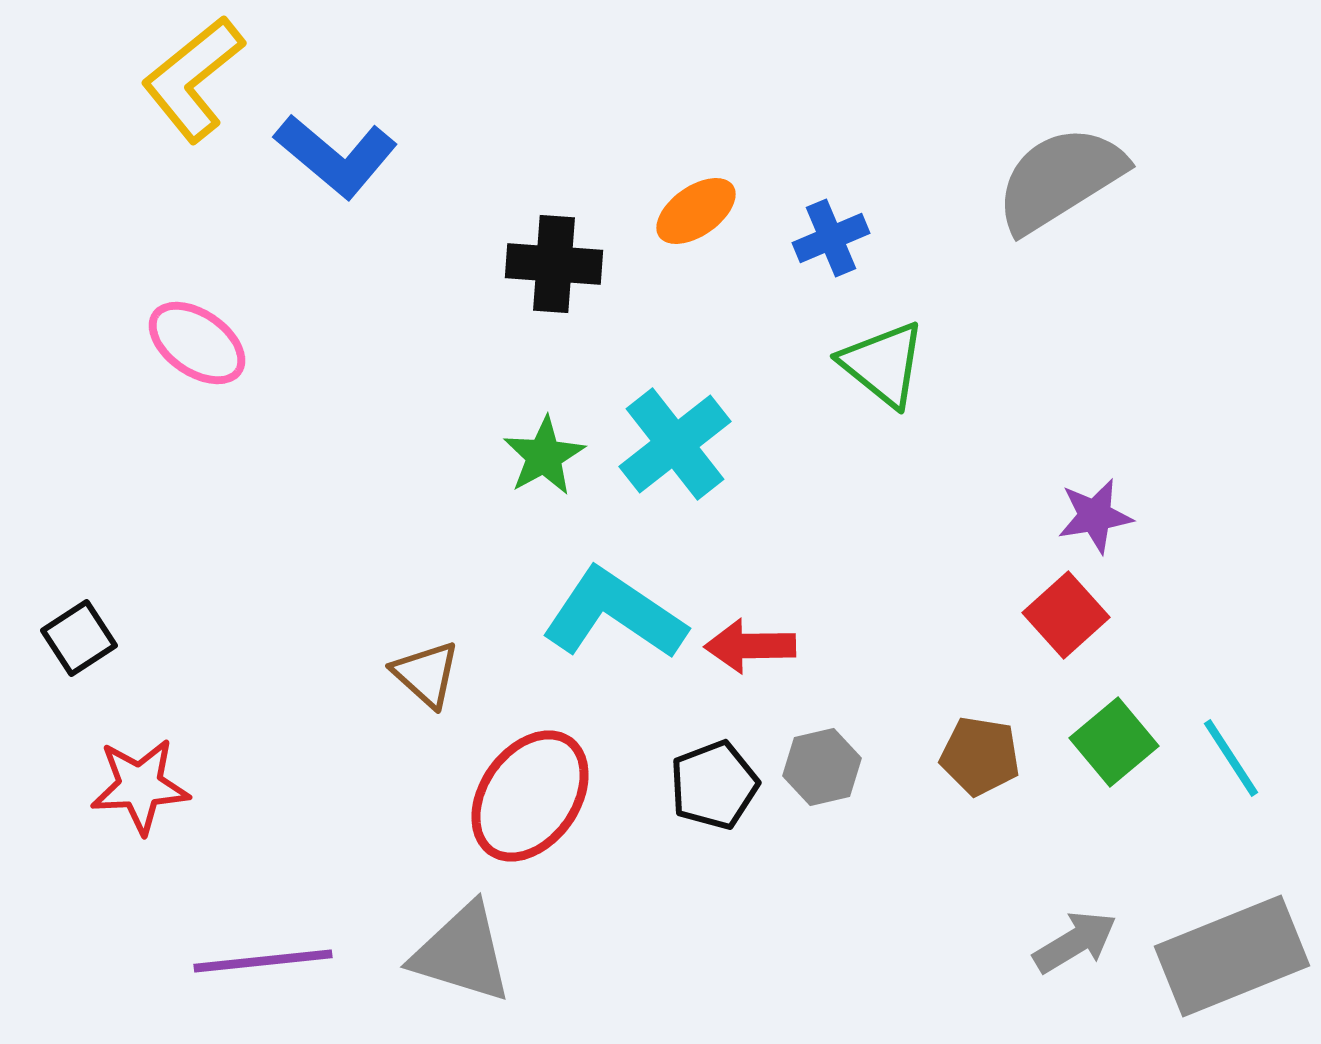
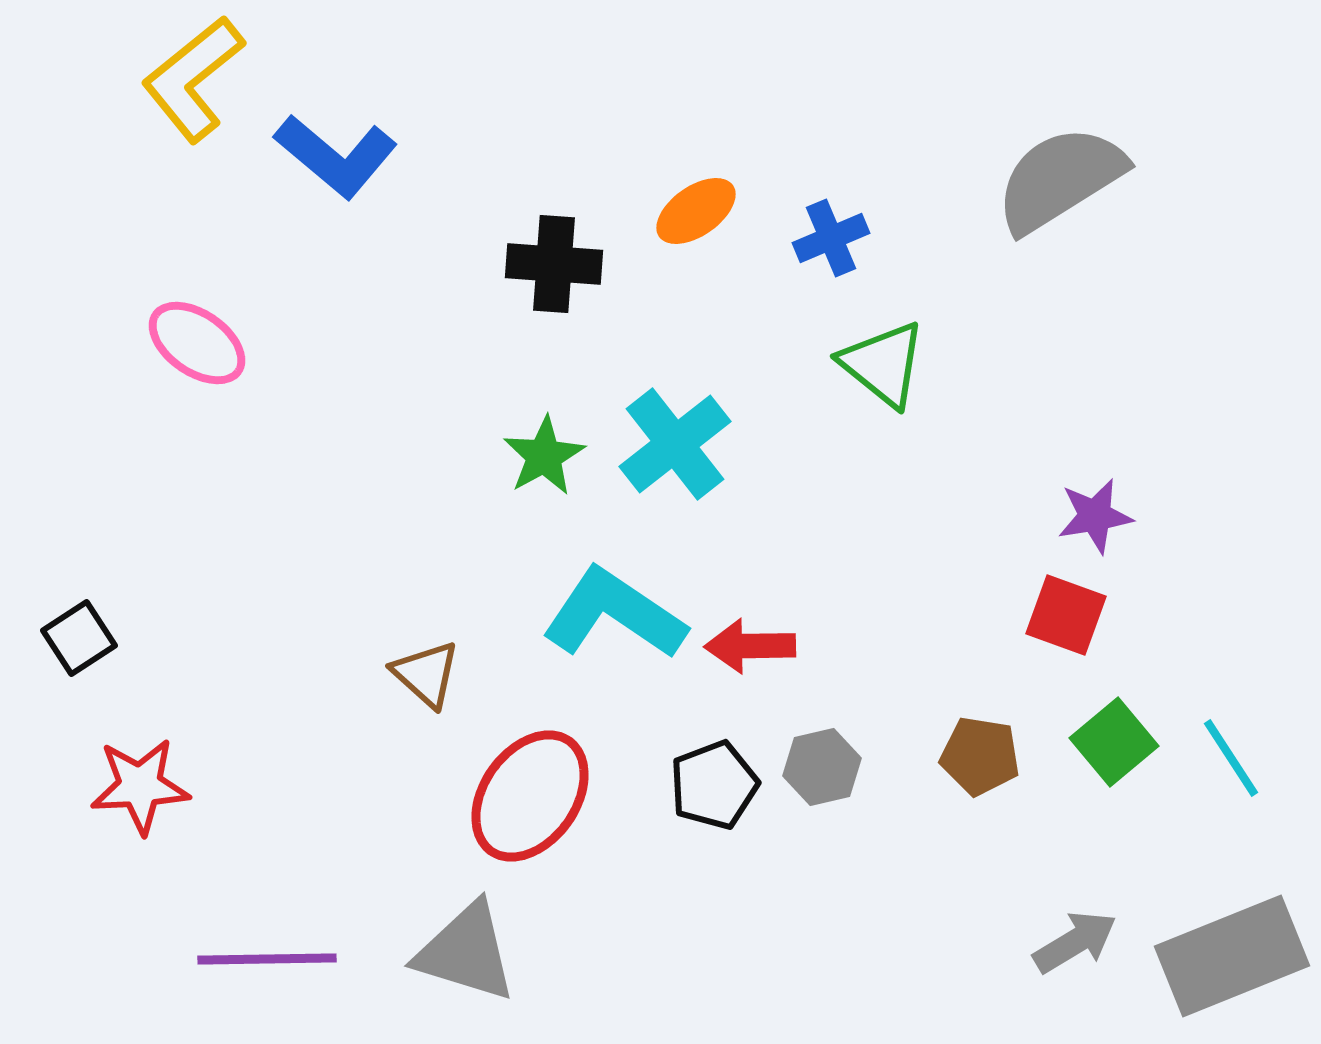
red square: rotated 28 degrees counterclockwise
gray triangle: moved 4 px right, 1 px up
purple line: moved 4 px right, 2 px up; rotated 5 degrees clockwise
